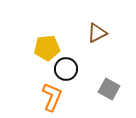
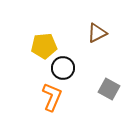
yellow pentagon: moved 3 px left, 2 px up
black circle: moved 3 px left, 1 px up
